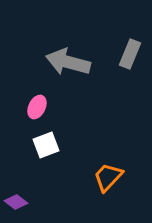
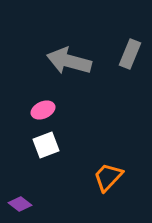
gray arrow: moved 1 px right, 1 px up
pink ellipse: moved 6 px right, 3 px down; rotated 40 degrees clockwise
purple diamond: moved 4 px right, 2 px down
